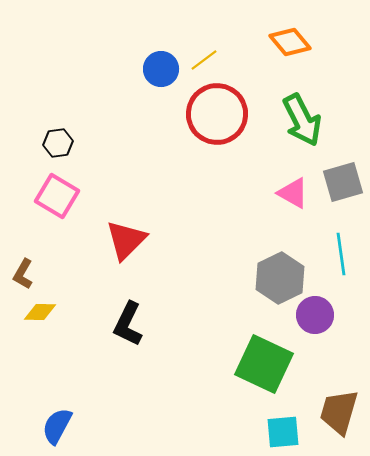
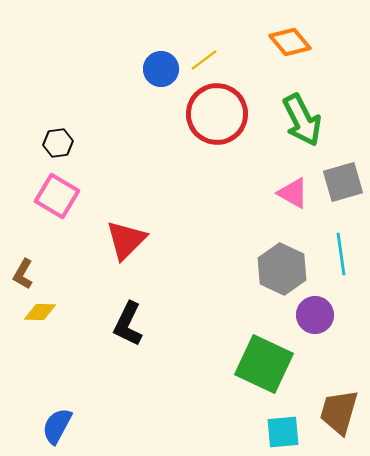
gray hexagon: moved 2 px right, 9 px up; rotated 9 degrees counterclockwise
